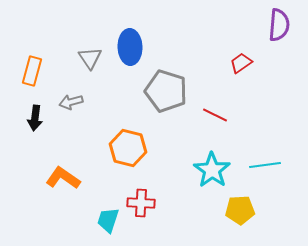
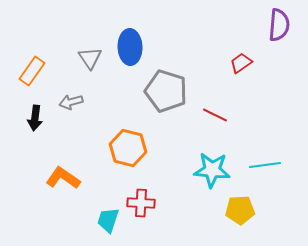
orange rectangle: rotated 20 degrees clockwise
cyan star: rotated 30 degrees counterclockwise
